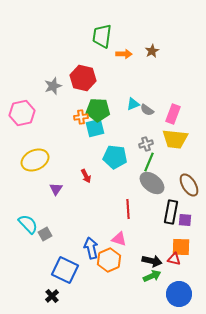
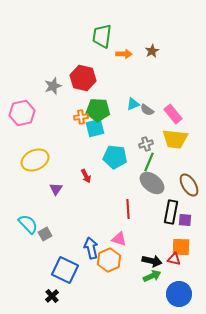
pink rectangle: rotated 60 degrees counterclockwise
